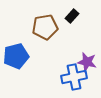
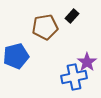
purple star: rotated 24 degrees clockwise
